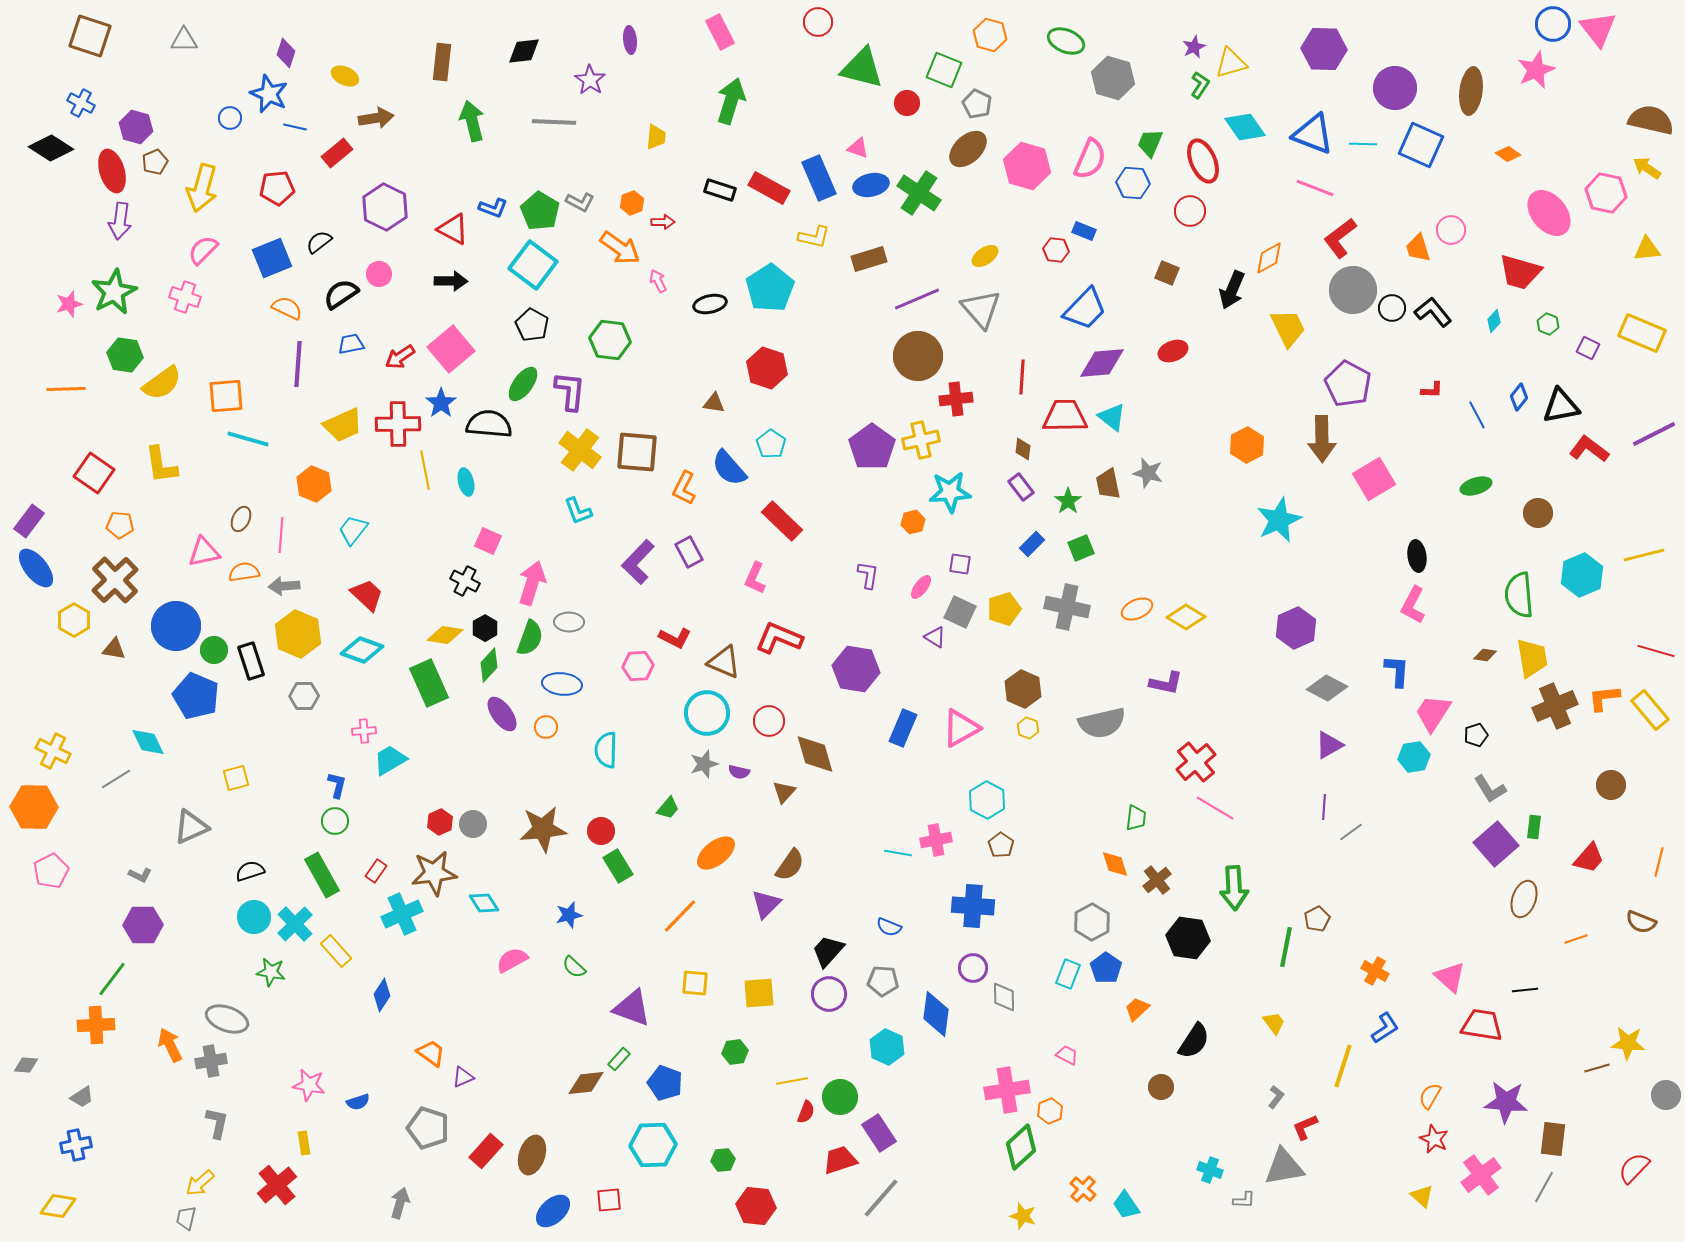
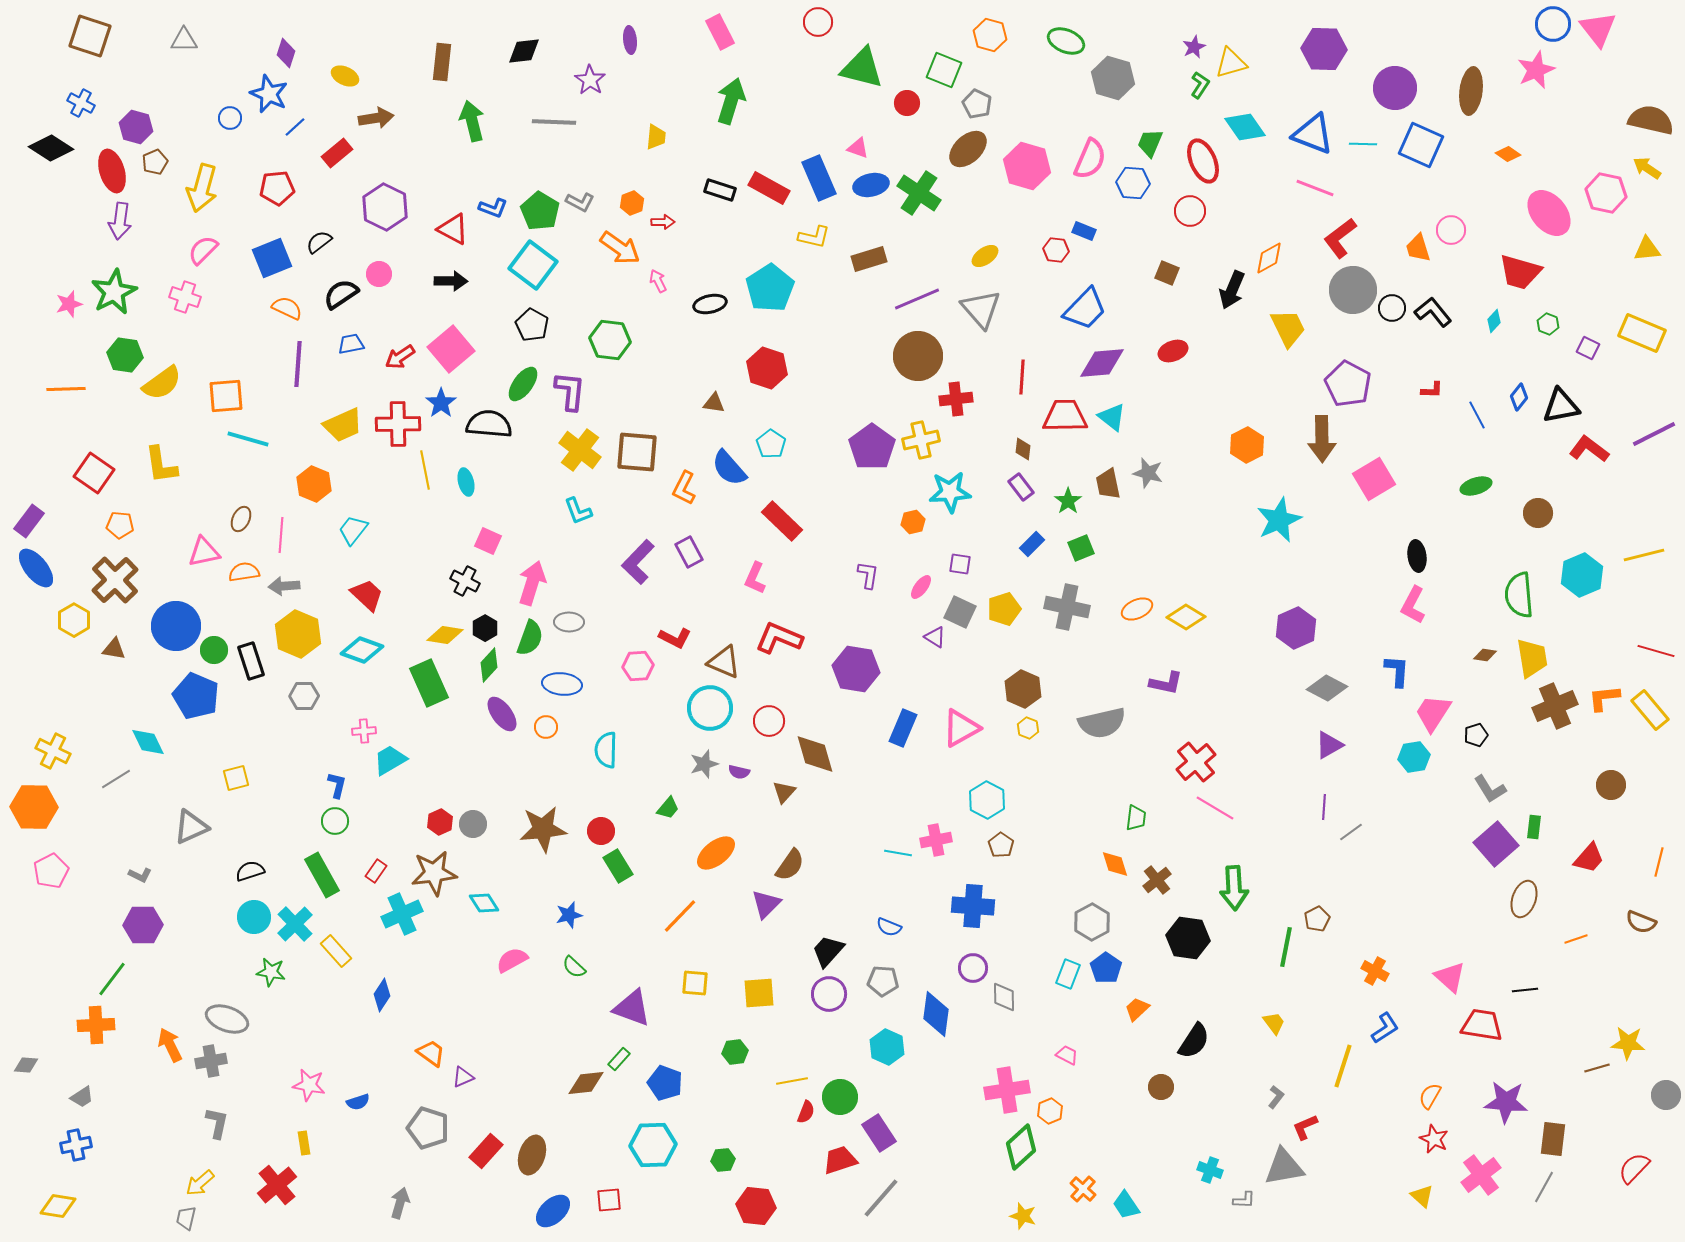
blue line at (295, 127): rotated 55 degrees counterclockwise
cyan circle at (707, 713): moved 3 px right, 5 px up
